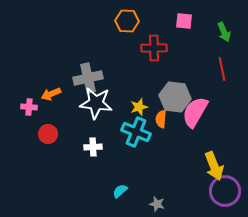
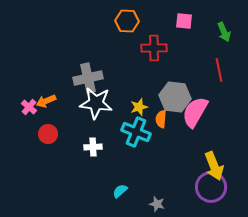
red line: moved 3 px left, 1 px down
orange arrow: moved 5 px left, 7 px down
pink cross: rotated 35 degrees clockwise
purple circle: moved 14 px left, 4 px up
